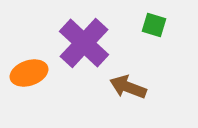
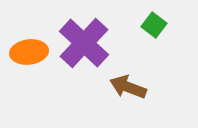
green square: rotated 20 degrees clockwise
orange ellipse: moved 21 px up; rotated 12 degrees clockwise
